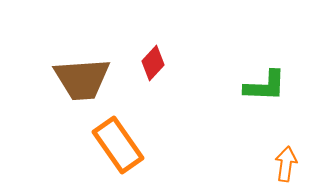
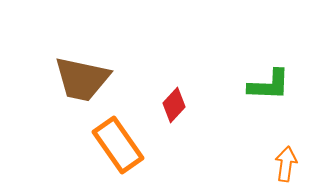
red diamond: moved 21 px right, 42 px down
brown trapezoid: rotated 16 degrees clockwise
green L-shape: moved 4 px right, 1 px up
